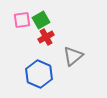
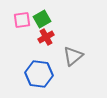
green square: moved 1 px right, 1 px up
blue hexagon: rotated 16 degrees counterclockwise
